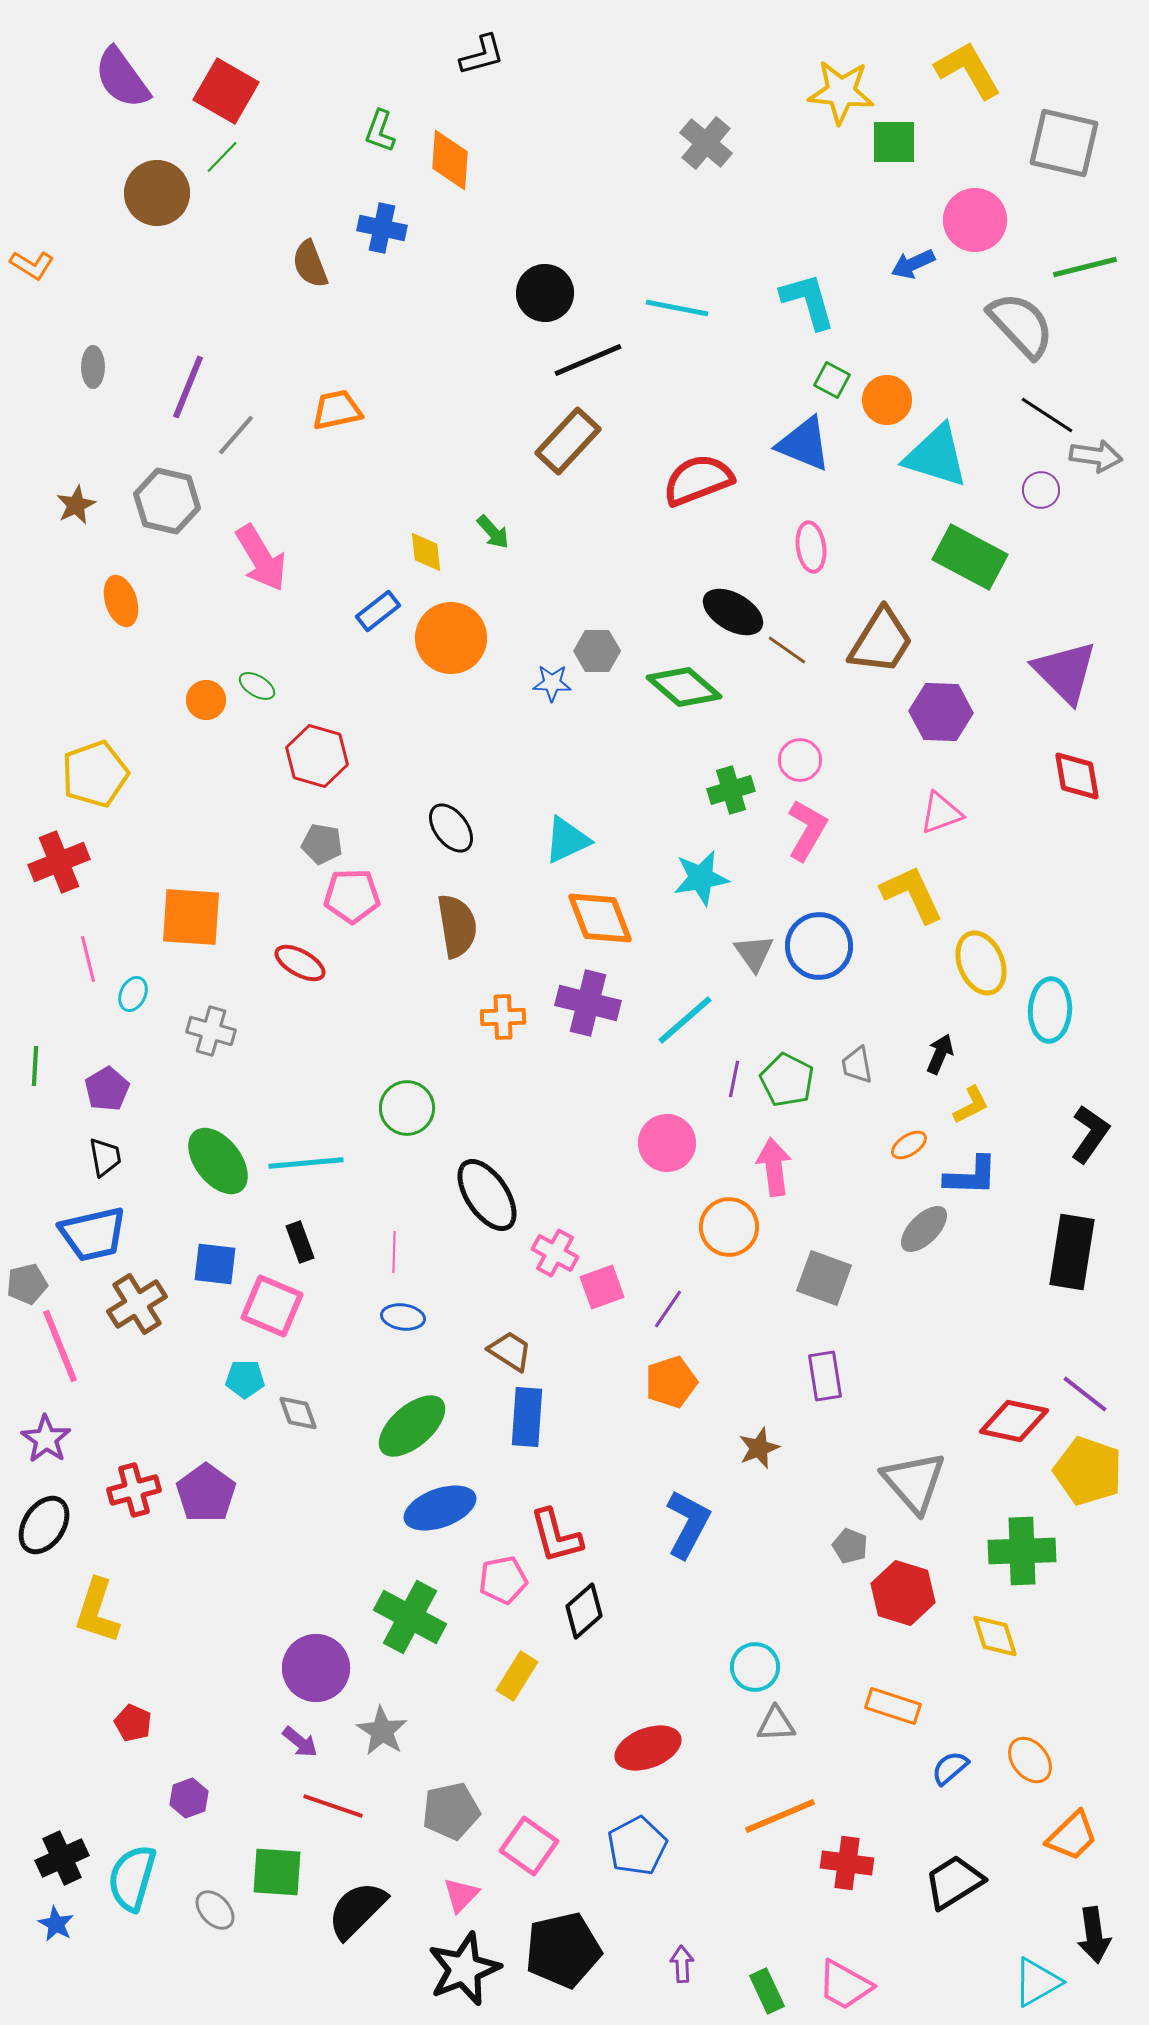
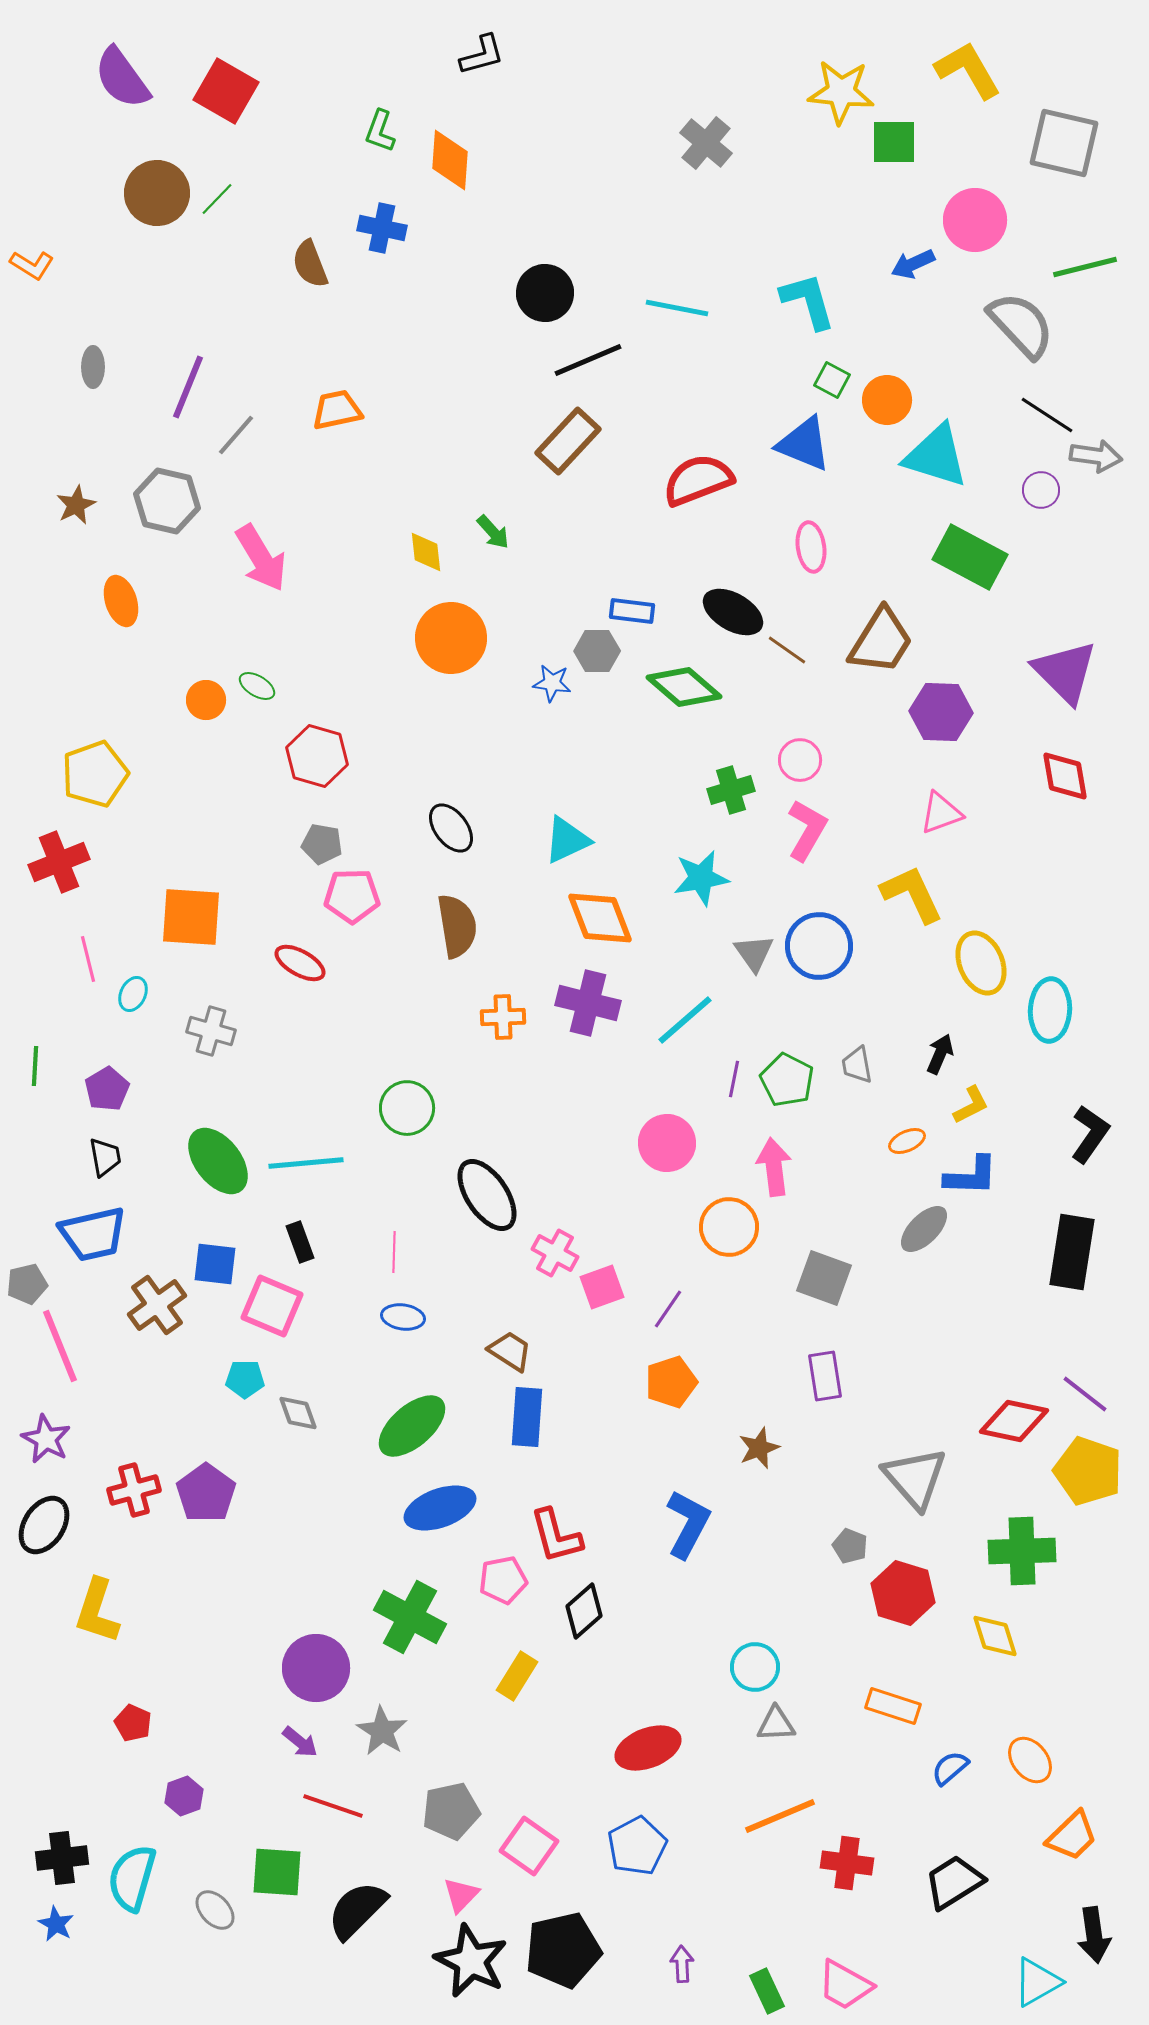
green line at (222, 157): moved 5 px left, 42 px down
blue rectangle at (378, 611): moved 254 px right; rotated 45 degrees clockwise
blue star at (552, 683): rotated 6 degrees clockwise
red diamond at (1077, 776): moved 12 px left
orange ellipse at (909, 1145): moved 2 px left, 4 px up; rotated 9 degrees clockwise
brown cross at (137, 1304): moved 20 px right, 1 px down; rotated 4 degrees counterclockwise
purple star at (46, 1439): rotated 6 degrees counterclockwise
gray triangle at (914, 1482): moved 1 px right, 4 px up
purple hexagon at (189, 1798): moved 5 px left, 2 px up
black cross at (62, 1858): rotated 18 degrees clockwise
black star at (464, 1969): moved 7 px right, 8 px up; rotated 24 degrees counterclockwise
